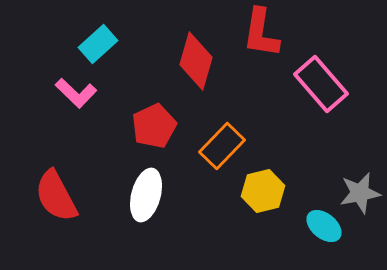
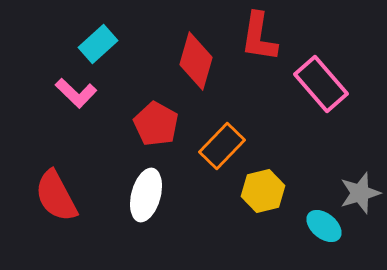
red L-shape: moved 2 px left, 4 px down
red pentagon: moved 2 px right, 2 px up; rotated 18 degrees counterclockwise
gray star: rotated 6 degrees counterclockwise
